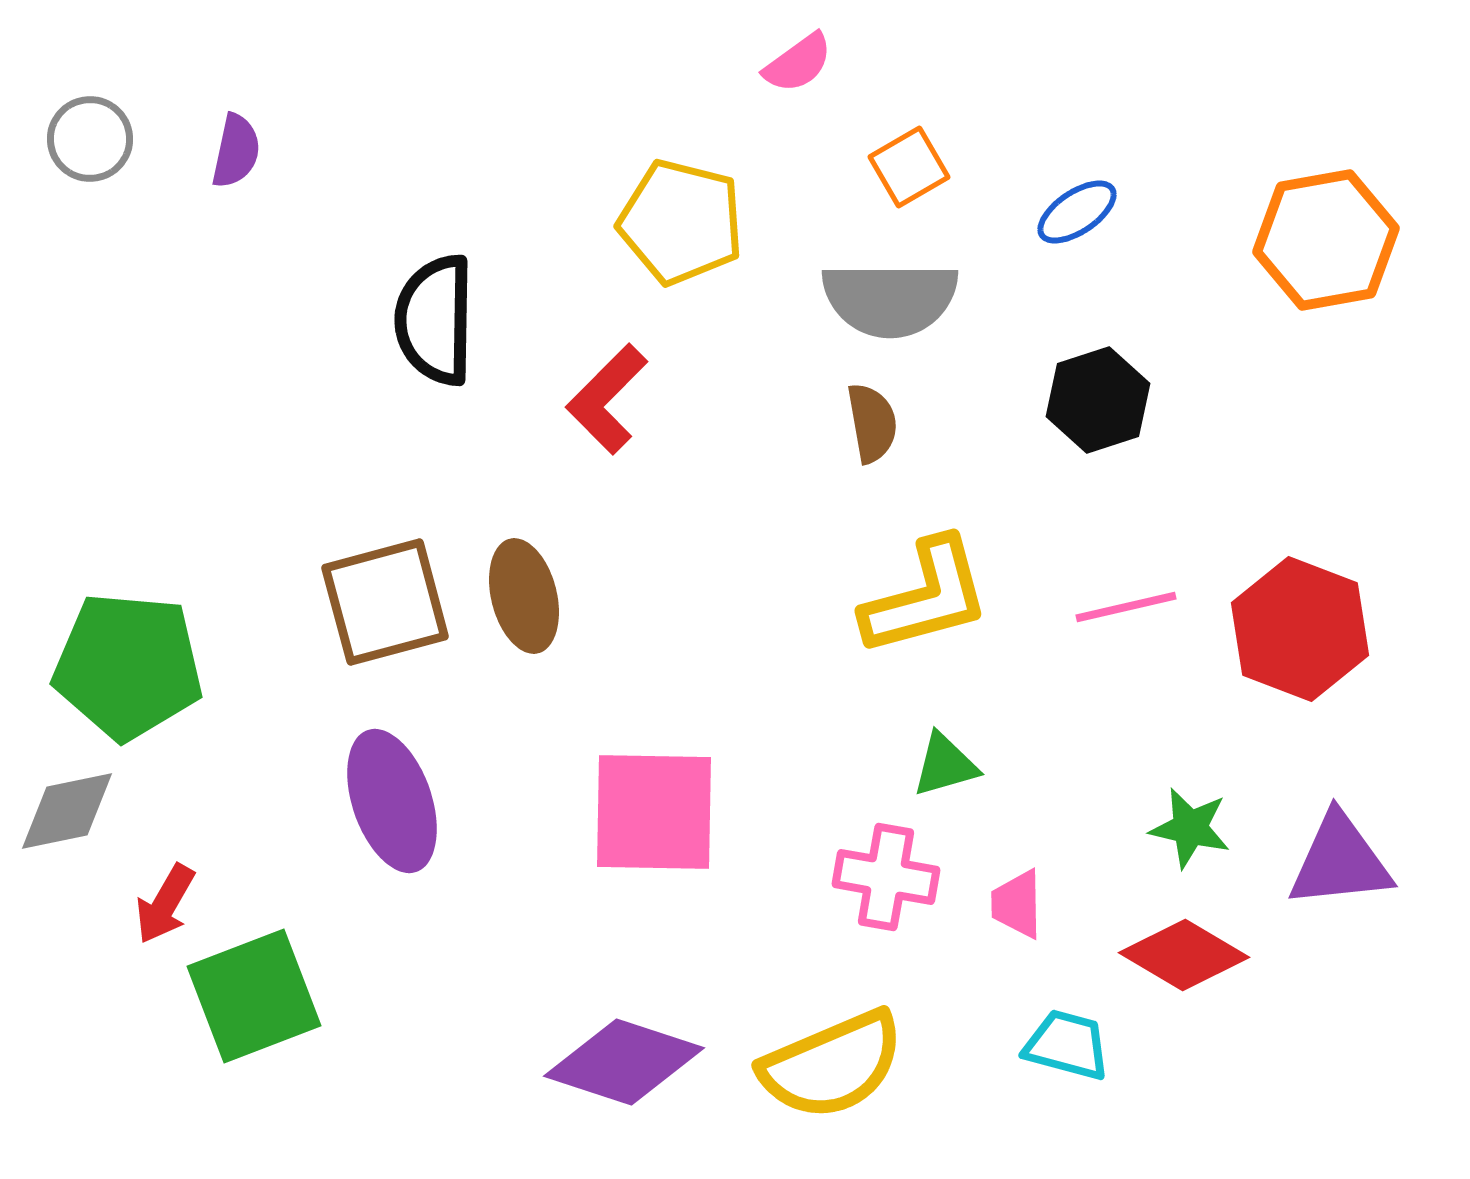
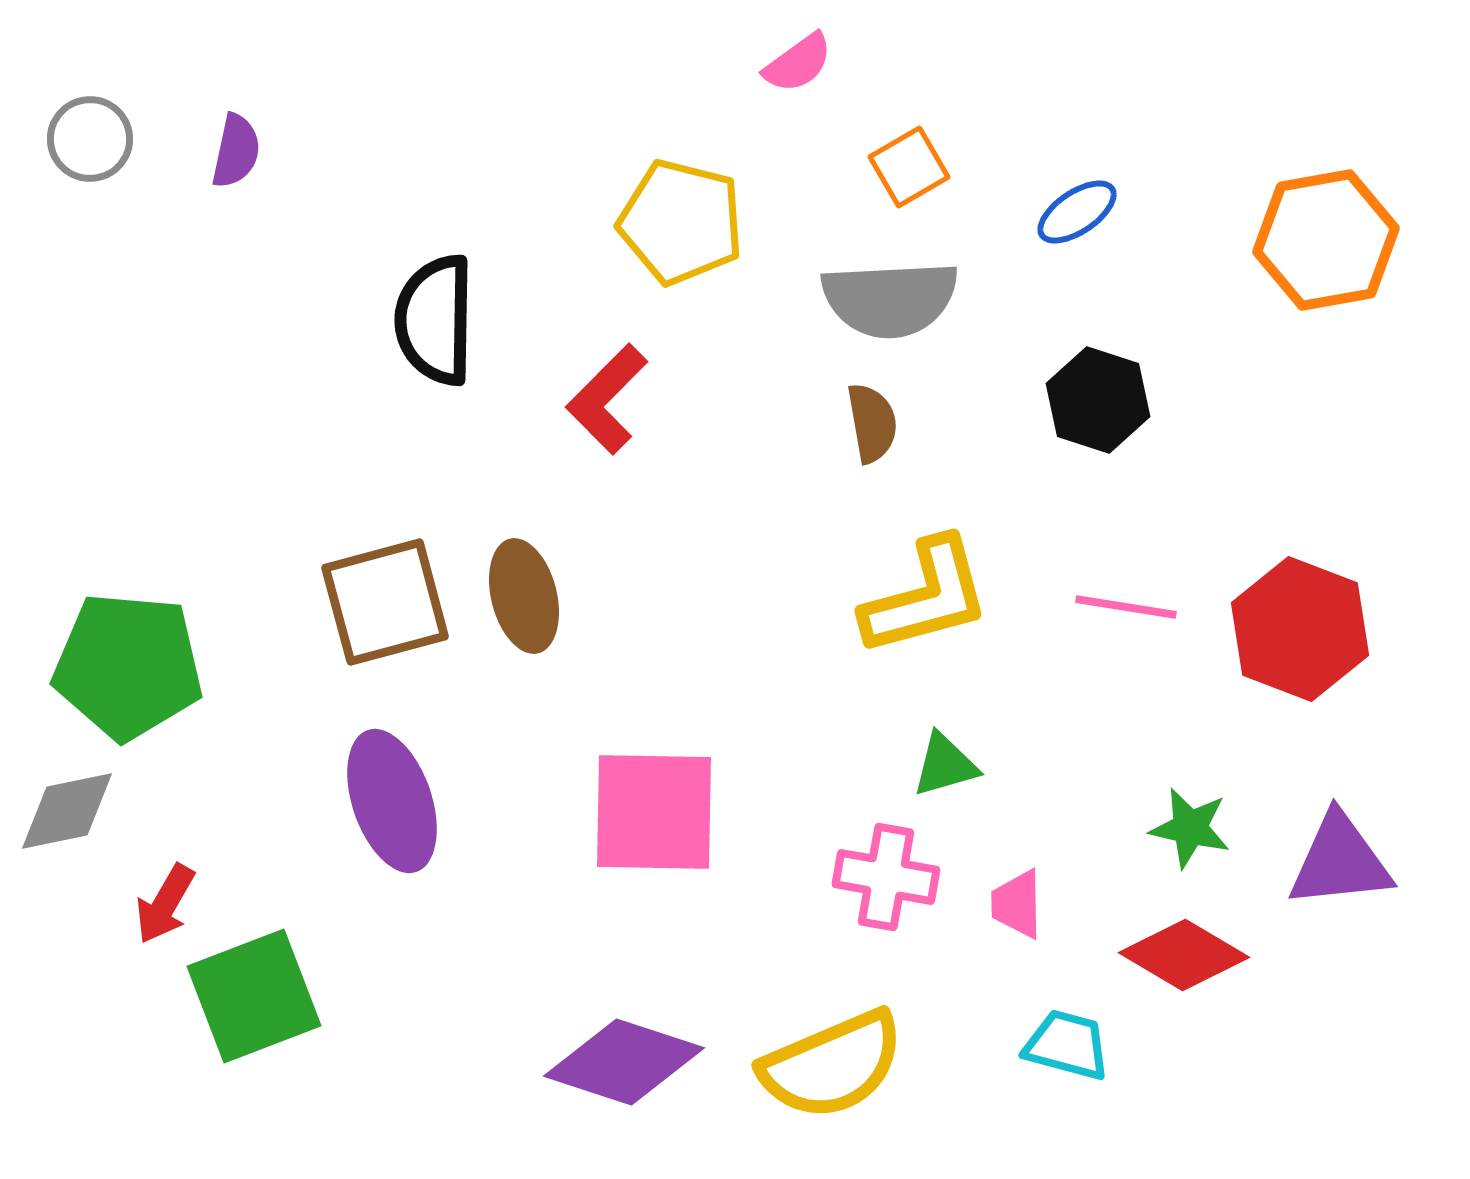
gray semicircle: rotated 3 degrees counterclockwise
black hexagon: rotated 24 degrees counterclockwise
pink line: rotated 22 degrees clockwise
